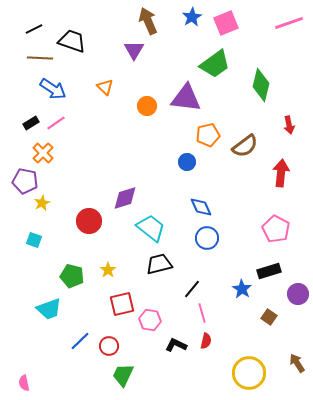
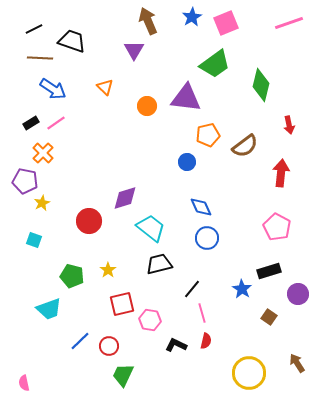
pink pentagon at (276, 229): moved 1 px right, 2 px up
